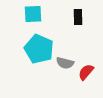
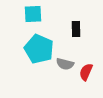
black rectangle: moved 2 px left, 12 px down
gray semicircle: moved 1 px down
red semicircle: rotated 18 degrees counterclockwise
